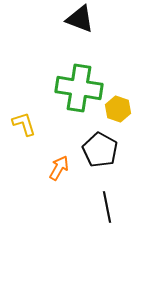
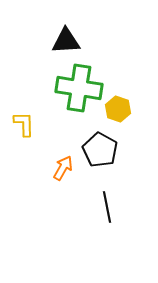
black triangle: moved 14 px left, 22 px down; rotated 24 degrees counterclockwise
yellow L-shape: rotated 16 degrees clockwise
orange arrow: moved 4 px right
